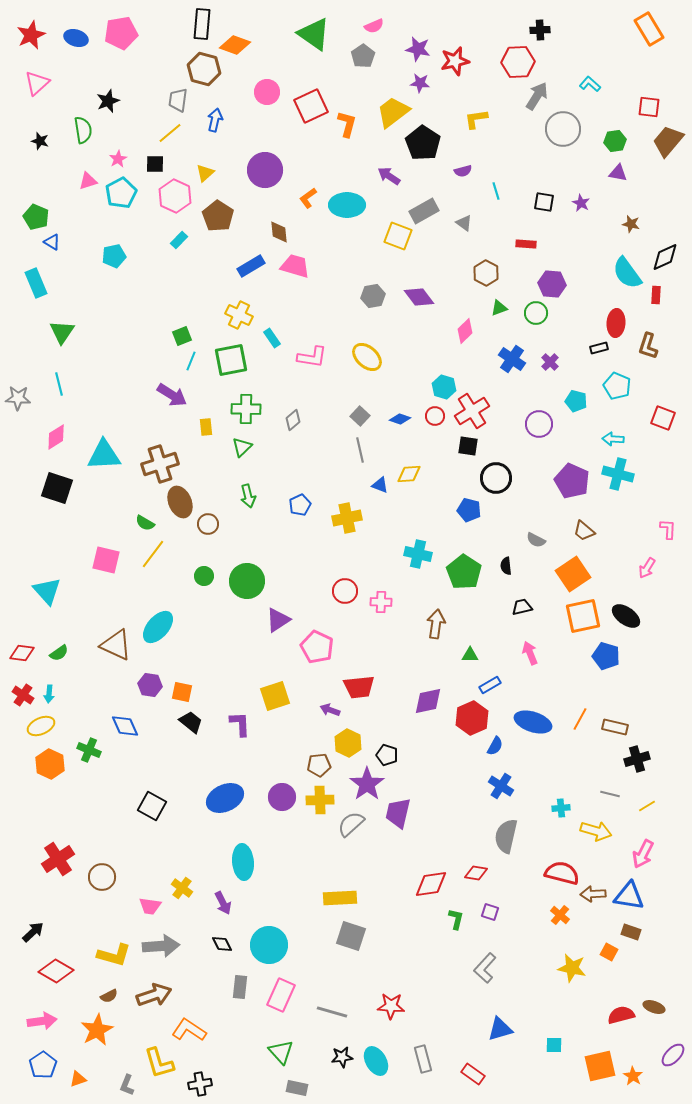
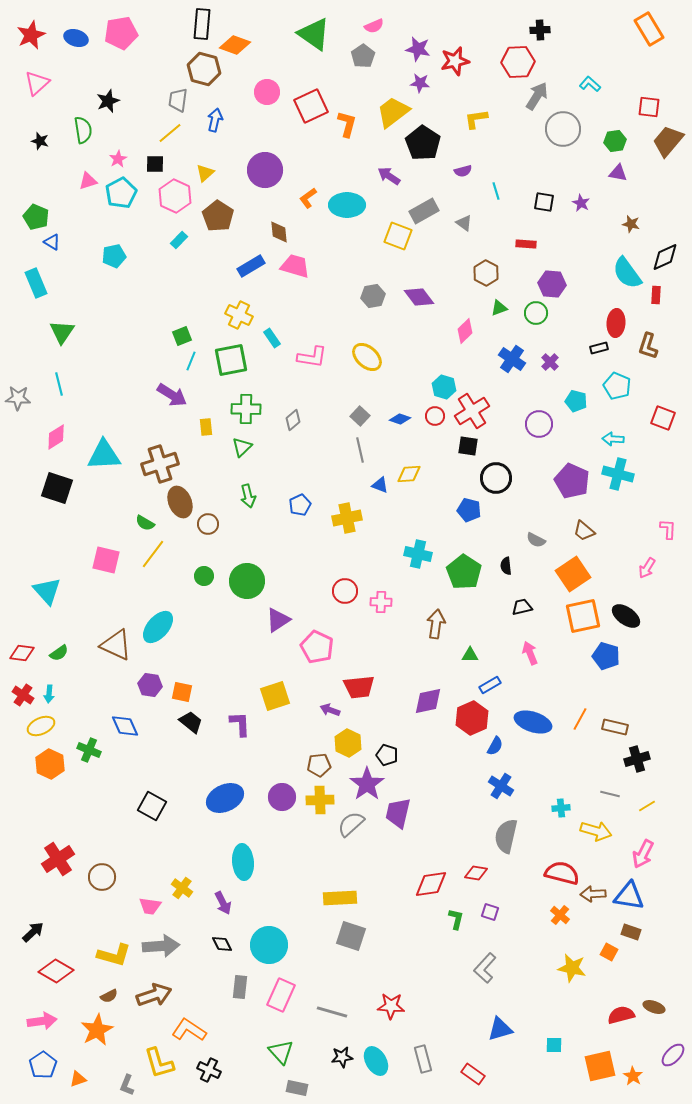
black cross at (200, 1084): moved 9 px right, 14 px up; rotated 35 degrees clockwise
